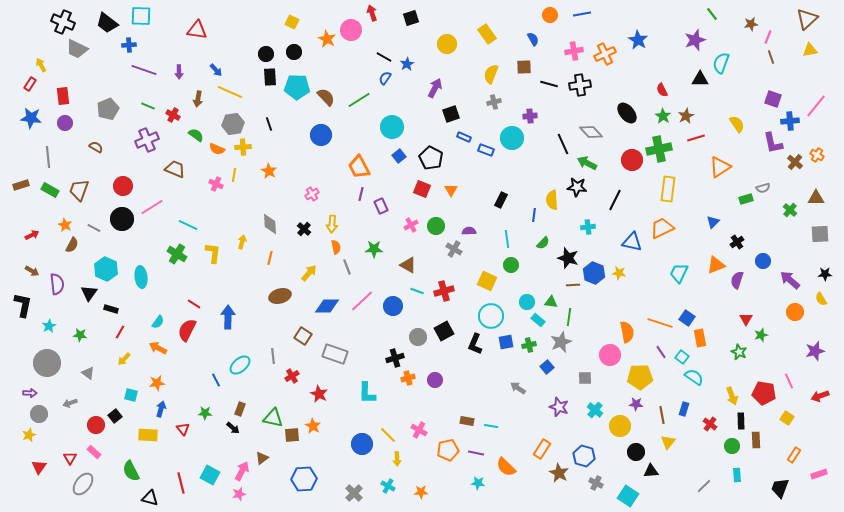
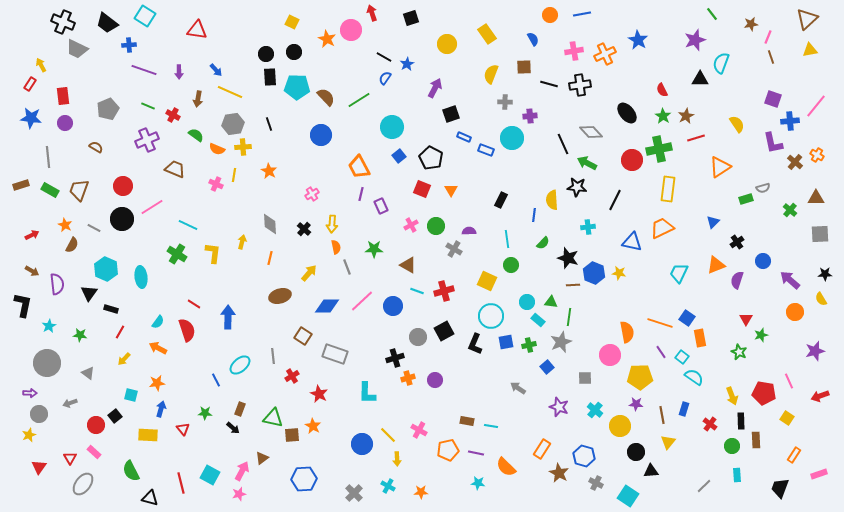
cyan square at (141, 16): moved 4 px right; rotated 30 degrees clockwise
gray cross at (494, 102): moved 11 px right; rotated 16 degrees clockwise
red semicircle at (187, 330): rotated 135 degrees clockwise
